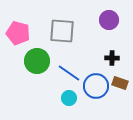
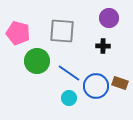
purple circle: moved 2 px up
black cross: moved 9 px left, 12 px up
